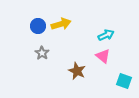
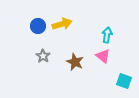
yellow arrow: moved 1 px right
cyan arrow: moved 1 px right; rotated 56 degrees counterclockwise
gray star: moved 1 px right, 3 px down
brown star: moved 2 px left, 9 px up
